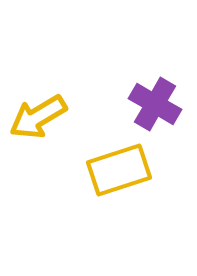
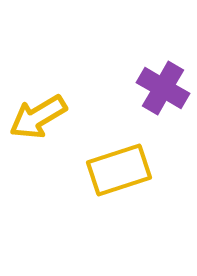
purple cross: moved 8 px right, 16 px up
